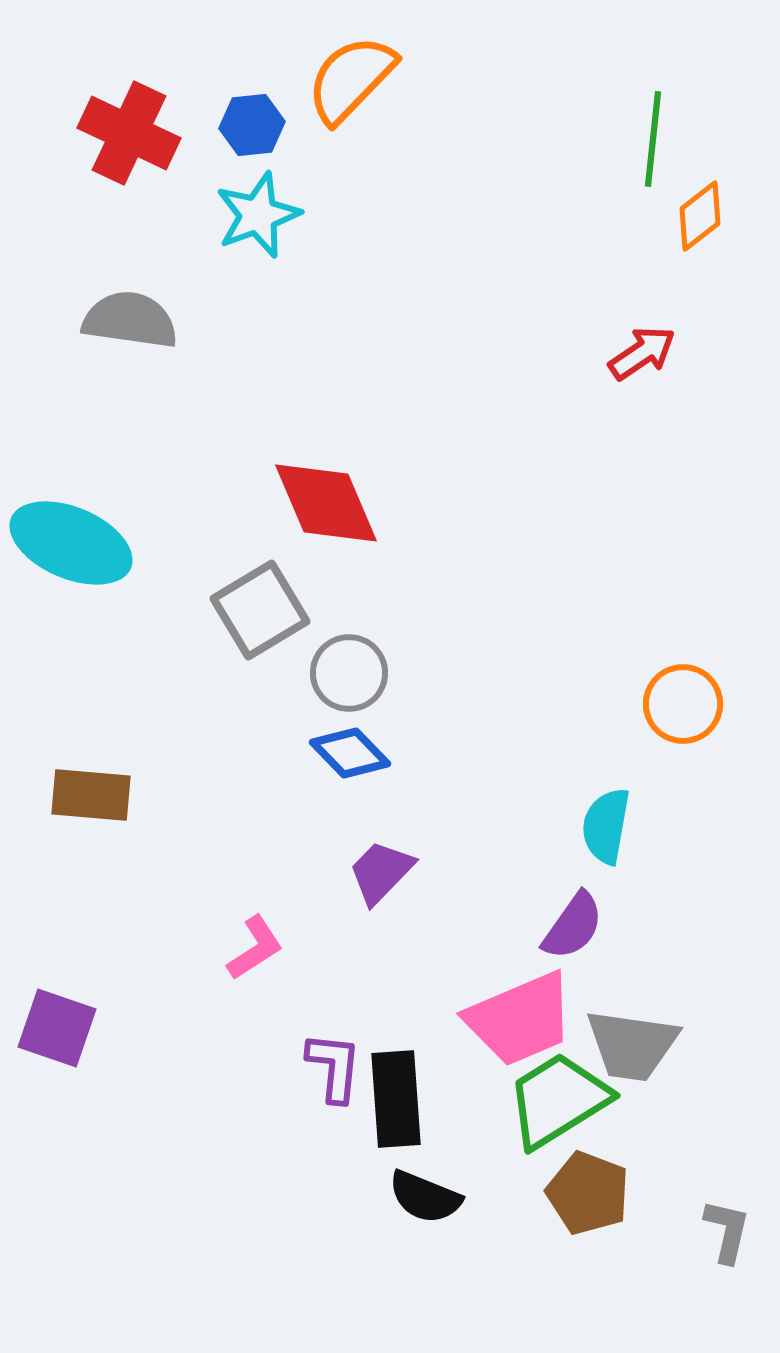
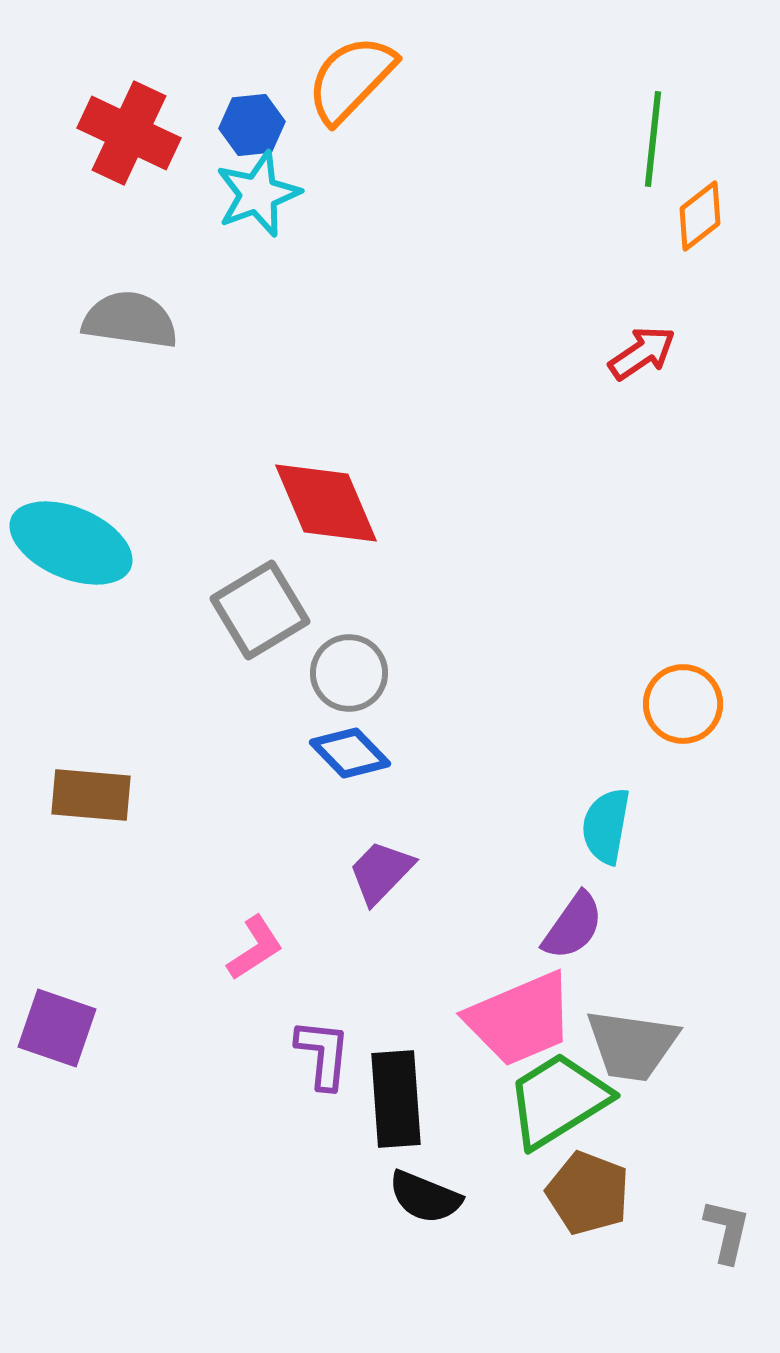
cyan star: moved 21 px up
purple L-shape: moved 11 px left, 13 px up
